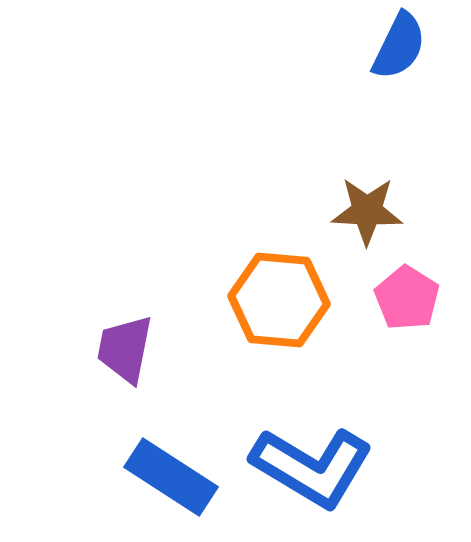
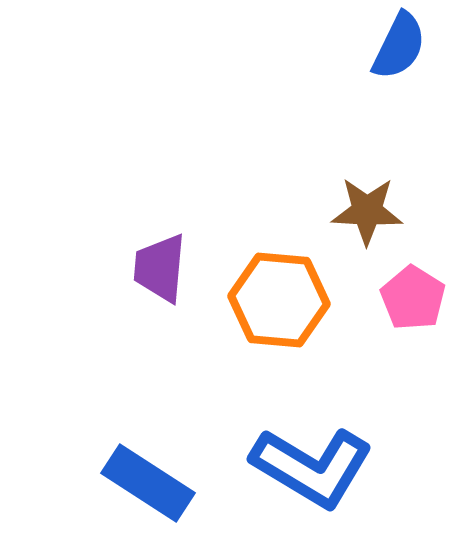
pink pentagon: moved 6 px right
purple trapezoid: moved 35 px right, 81 px up; rotated 6 degrees counterclockwise
blue rectangle: moved 23 px left, 6 px down
